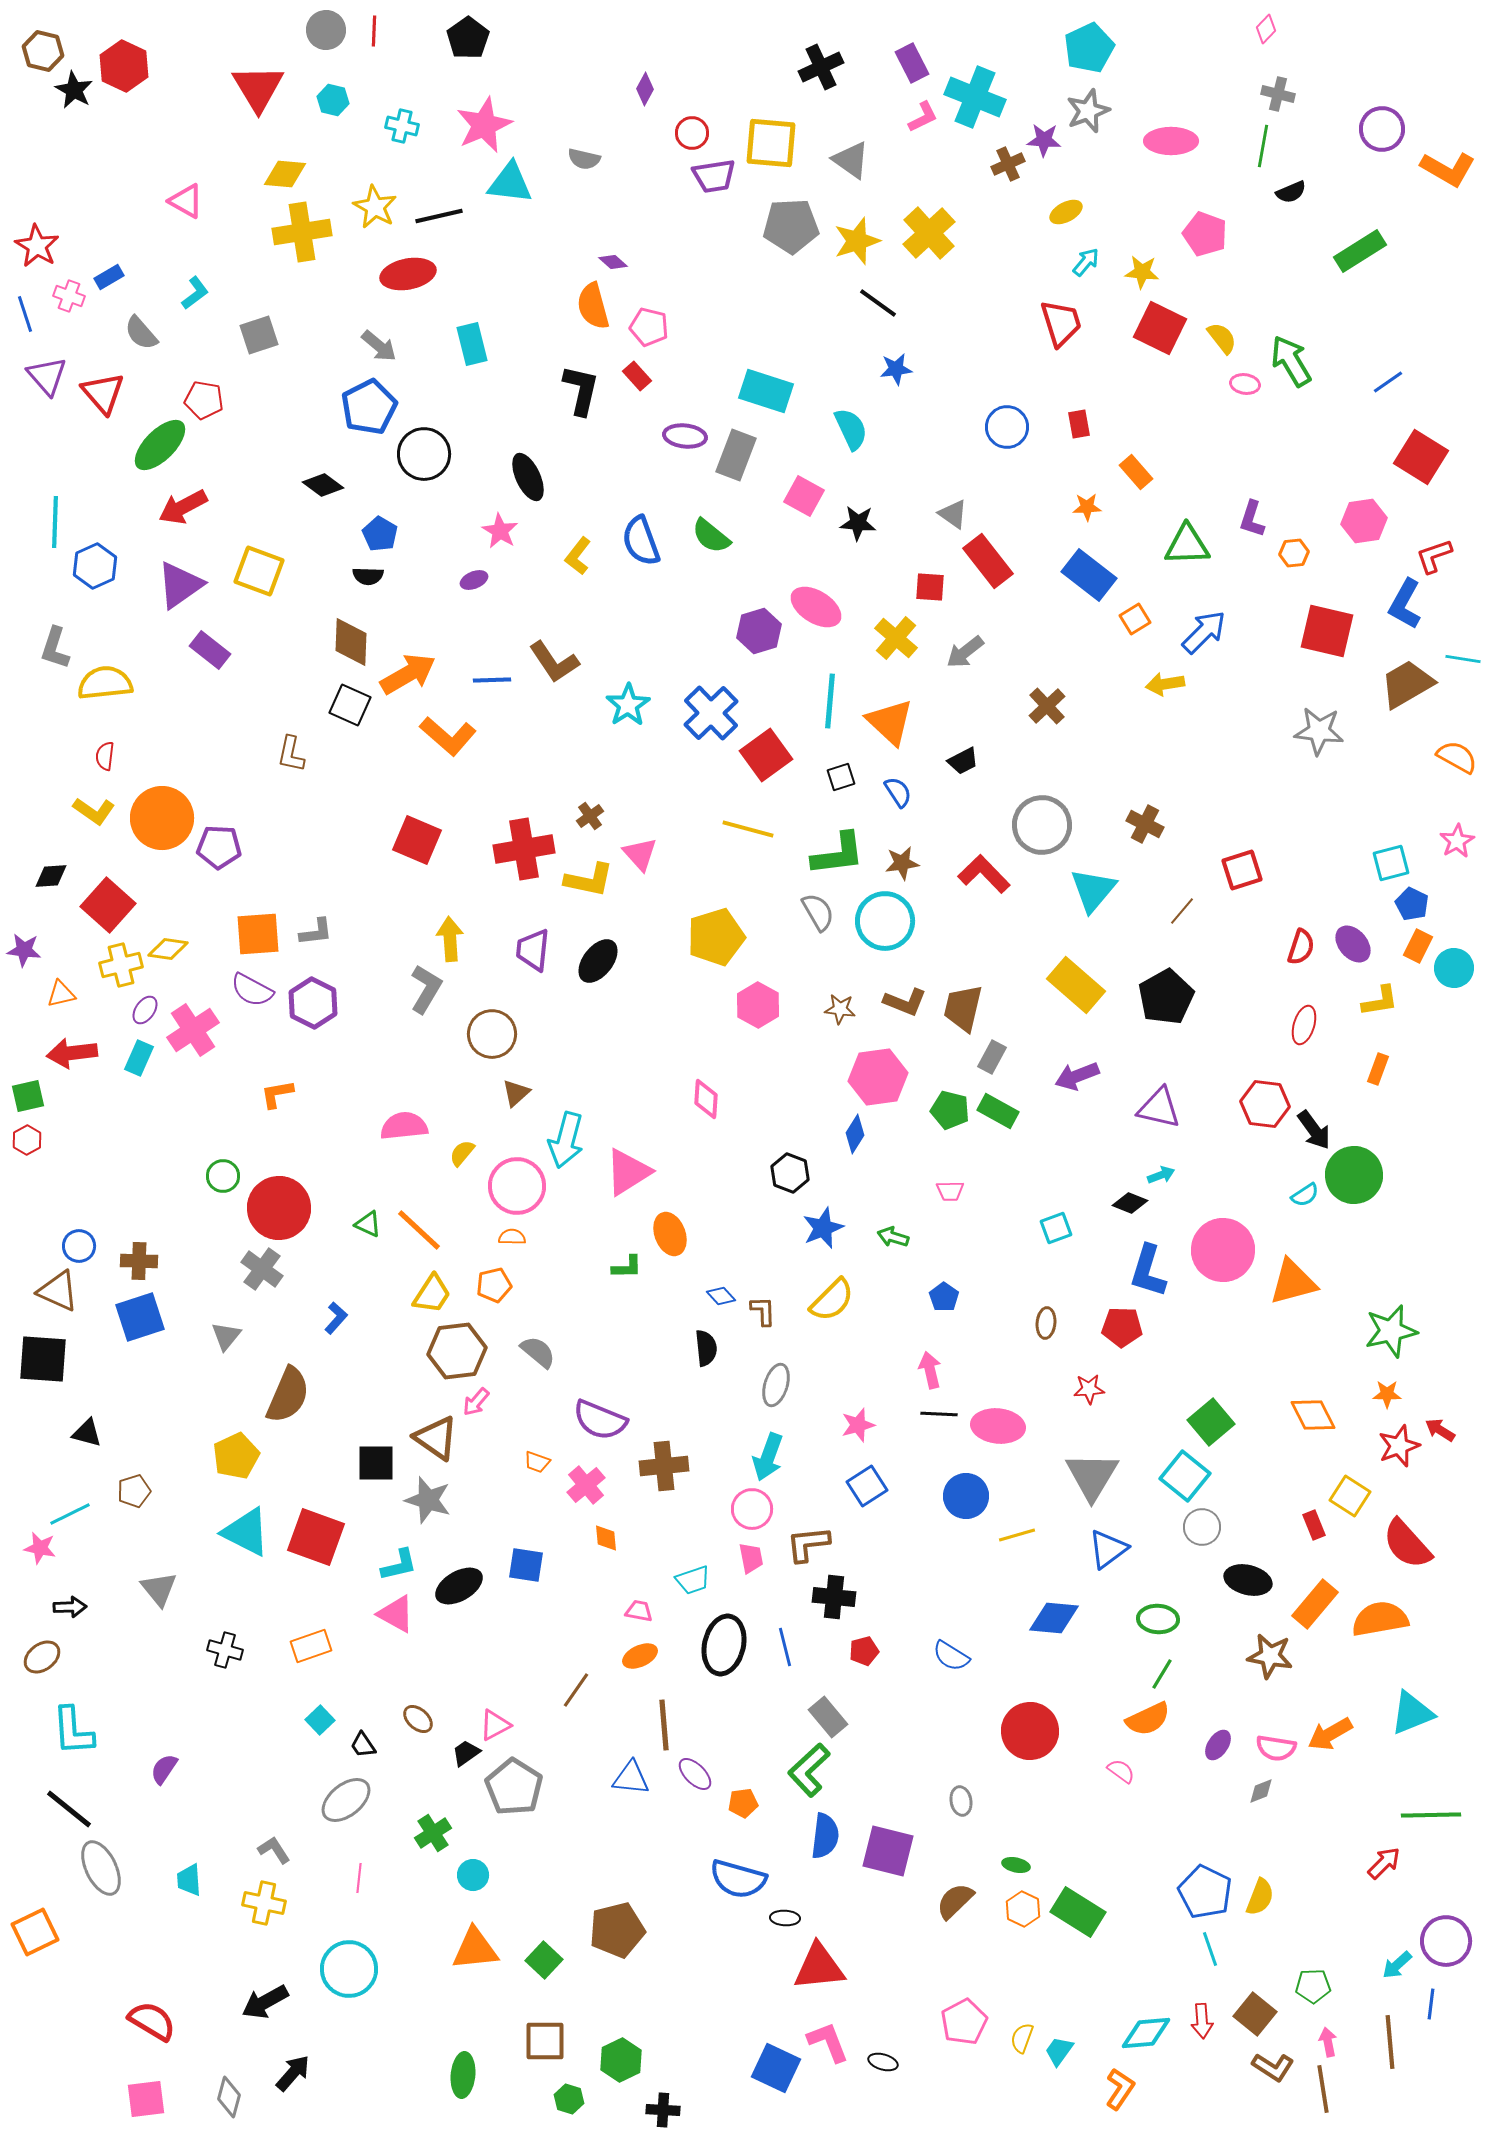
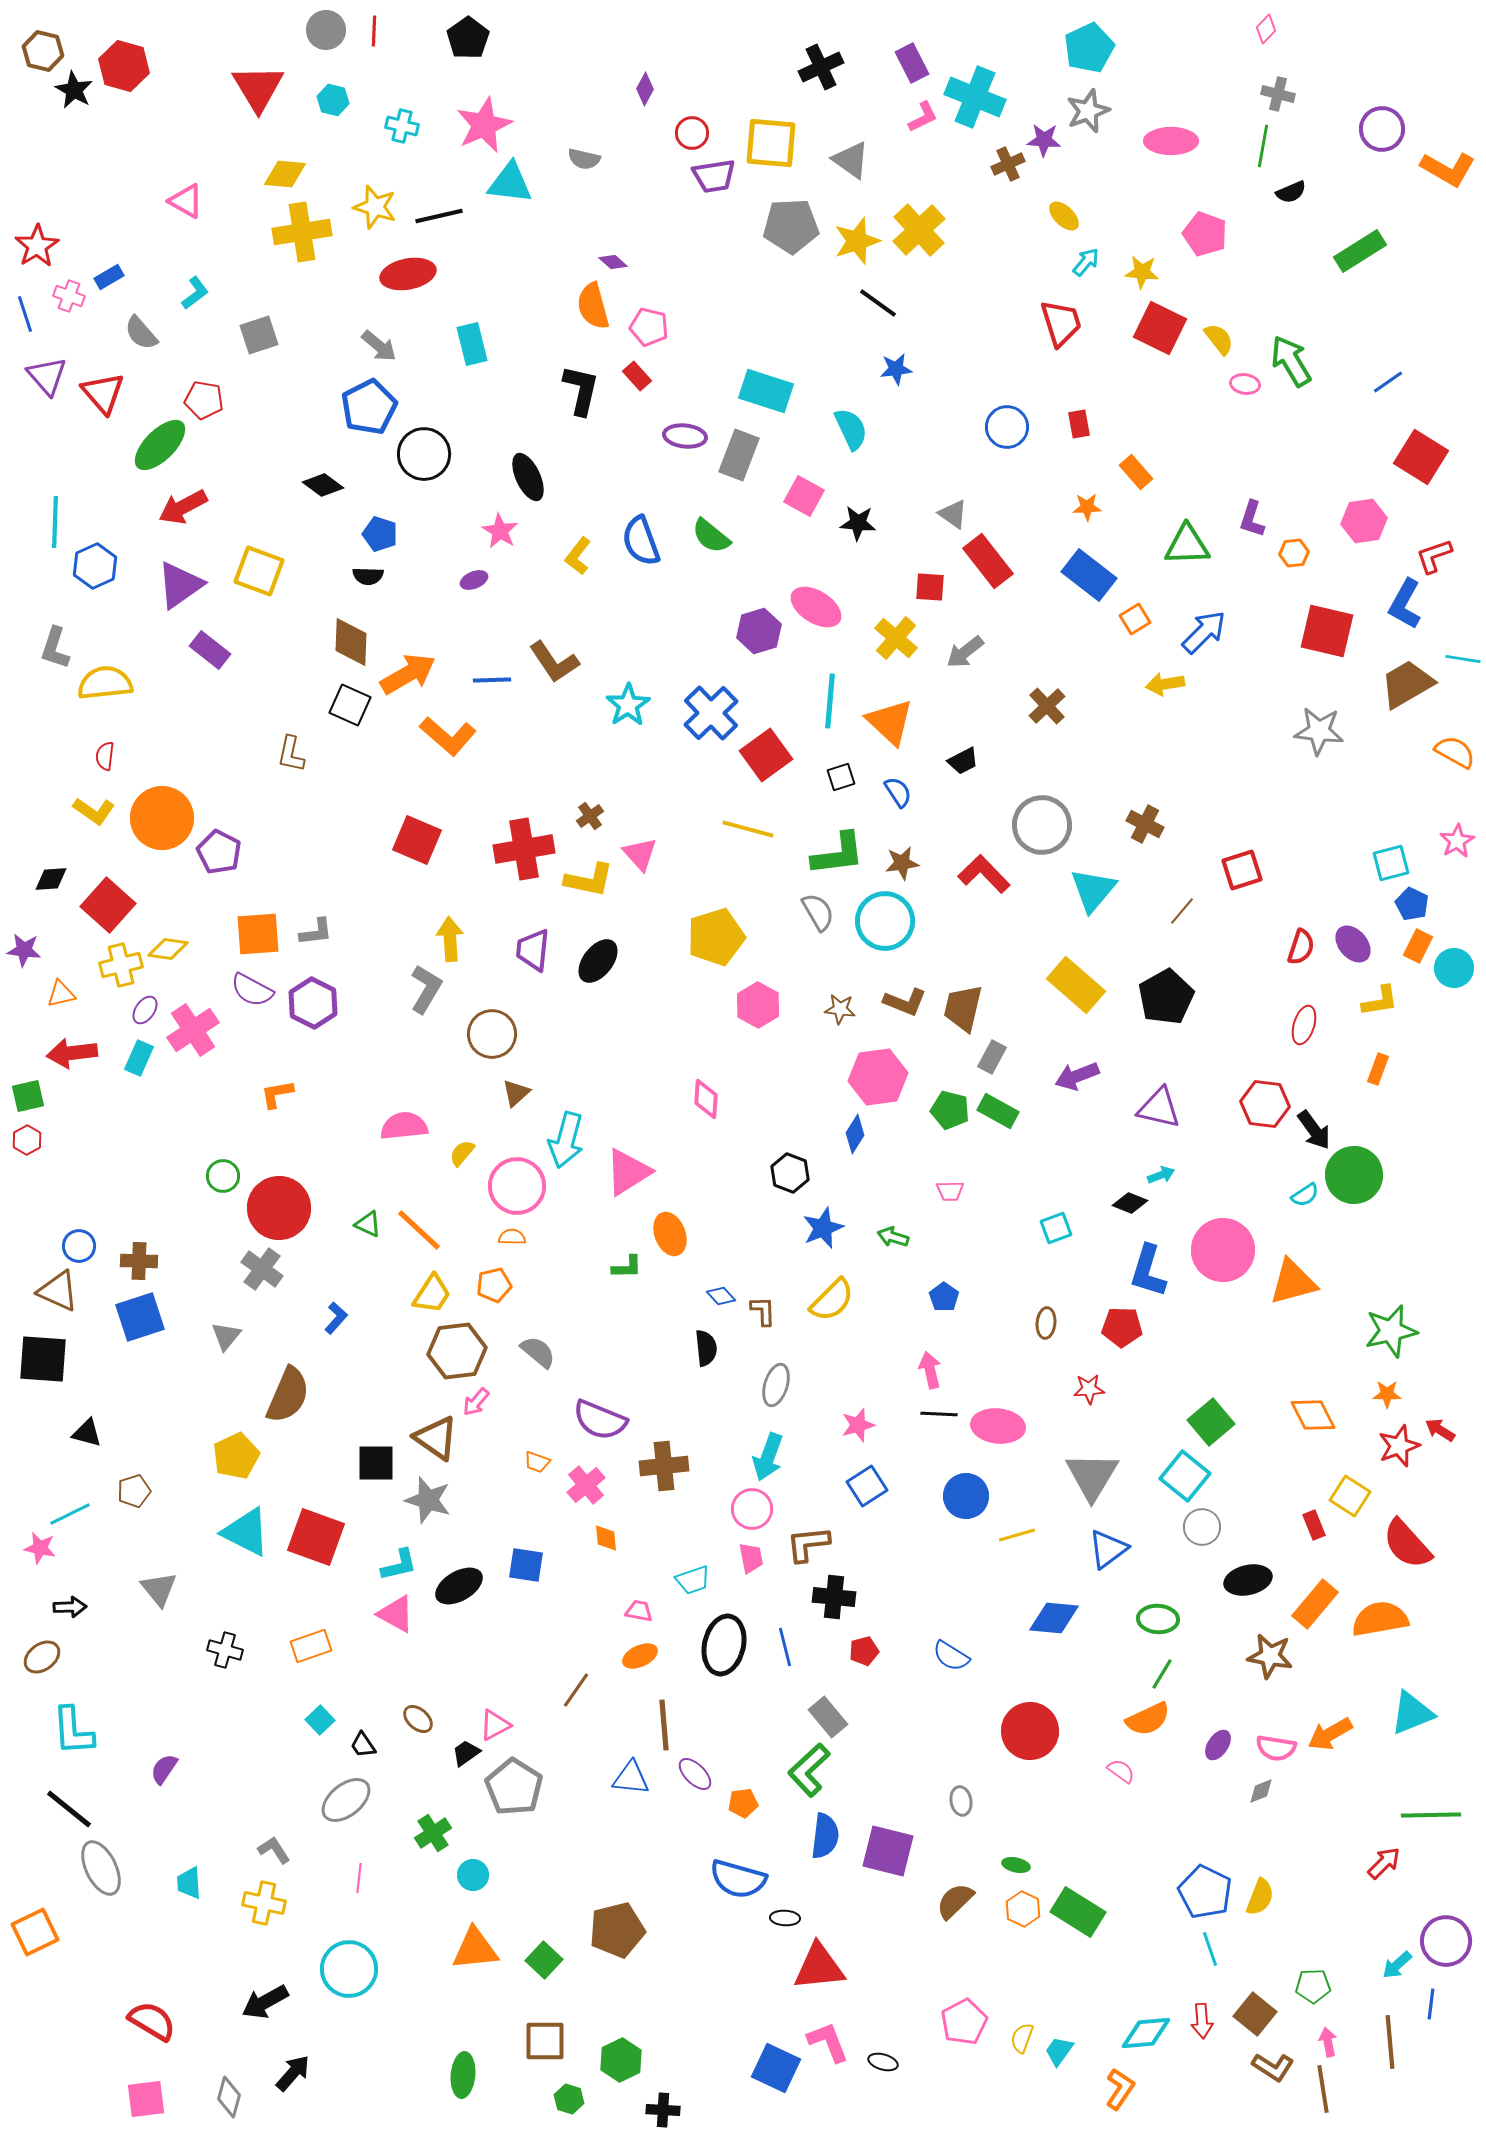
red hexagon at (124, 66): rotated 9 degrees counterclockwise
yellow star at (375, 207): rotated 12 degrees counterclockwise
yellow ellipse at (1066, 212): moved 2 px left, 4 px down; rotated 72 degrees clockwise
yellow cross at (929, 233): moved 10 px left, 3 px up
red star at (37, 246): rotated 9 degrees clockwise
yellow semicircle at (1222, 338): moved 3 px left, 1 px down
gray rectangle at (736, 455): moved 3 px right
blue pentagon at (380, 534): rotated 12 degrees counterclockwise
orange semicircle at (1457, 757): moved 2 px left, 5 px up
purple pentagon at (219, 847): moved 5 px down; rotated 24 degrees clockwise
black diamond at (51, 876): moved 3 px down
black ellipse at (1248, 1580): rotated 27 degrees counterclockwise
cyan trapezoid at (189, 1880): moved 3 px down
